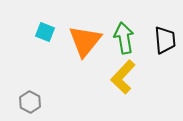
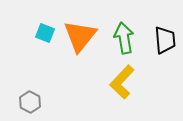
cyan square: moved 1 px down
orange triangle: moved 5 px left, 5 px up
yellow L-shape: moved 1 px left, 5 px down
